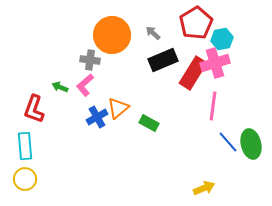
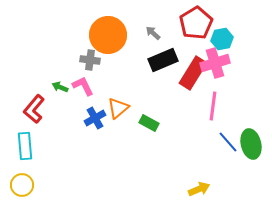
orange circle: moved 4 px left
pink L-shape: moved 2 px left, 1 px down; rotated 105 degrees clockwise
red L-shape: rotated 20 degrees clockwise
blue cross: moved 2 px left, 1 px down
yellow circle: moved 3 px left, 6 px down
yellow arrow: moved 5 px left, 1 px down
